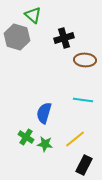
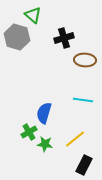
green cross: moved 3 px right, 5 px up; rotated 28 degrees clockwise
